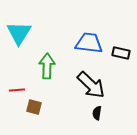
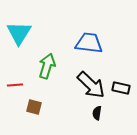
black rectangle: moved 35 px down
green arrow: rotated 15 degrees clockwise
red line: moved 2 px left, 5 px up
